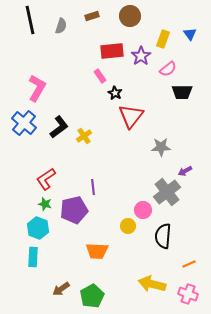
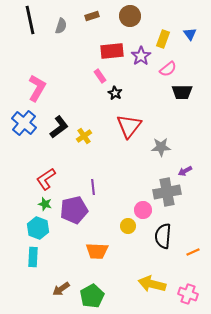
red triangle: moved 2 px left, 10 px down
gray cross: rotated 28 degrees clockwise
orange line: moved 4 px right, 12 px up
